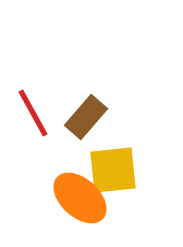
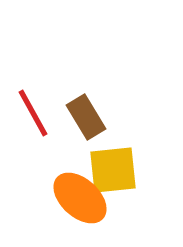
brown rectangle: rotated 72 degrees counterclockwise
